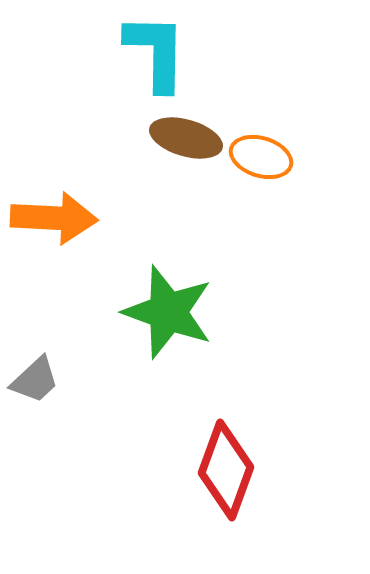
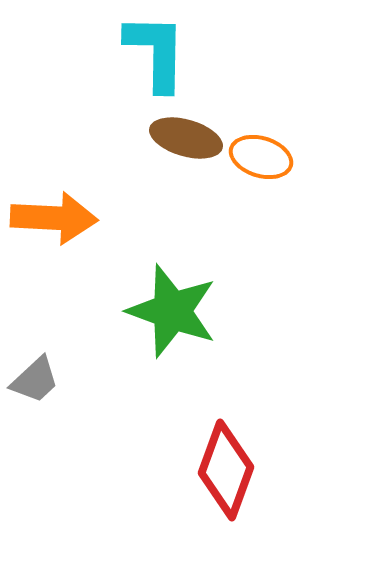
green star: moved 4 px right, 1 px up
